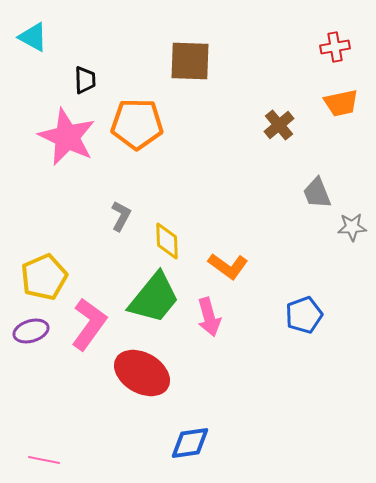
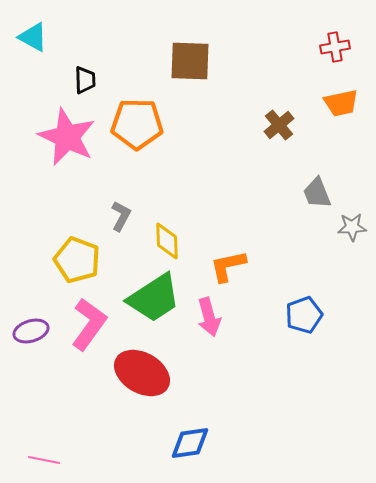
orange L-shape: rotated 132 degrees clockwise
yellow pentagon: moved 33 px right, 17 px up; rotated 27 degrees counterclockwise
green trapezoid: rotated 18 degrees clockwise
